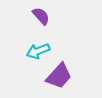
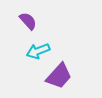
purple semicircle: moved 13 px left, 5 px down
